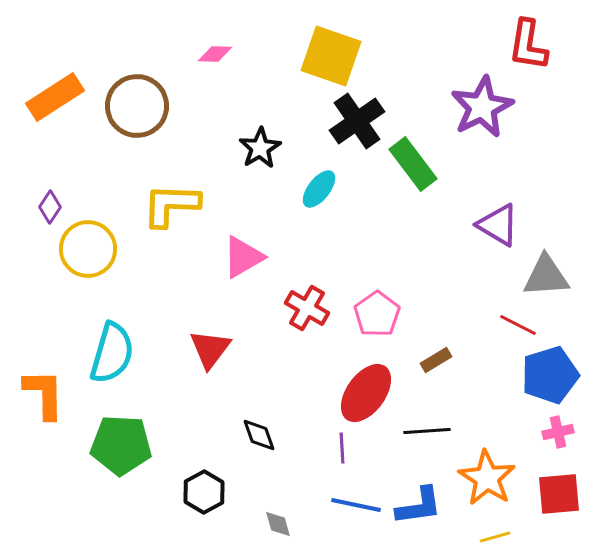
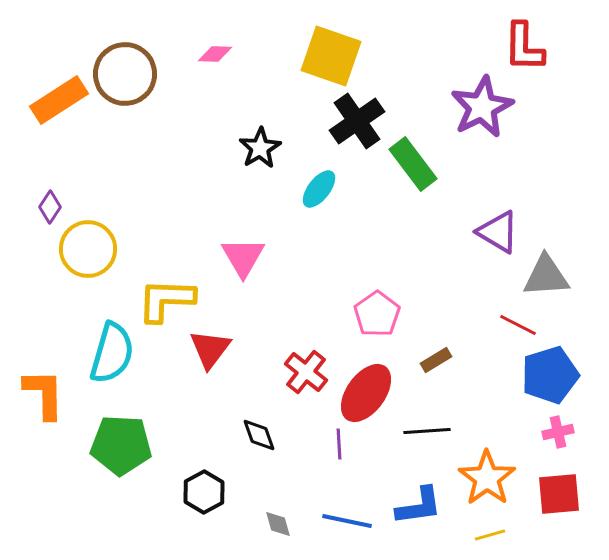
red L-shape: moved 4 px left, 2 px down; rotated 8 degrees counterclockwise
orange rectangle: moved 4 px right, 3 px down
brown circle: moved 12 px left, 32 px up
yellow L-shape: moved 5 px left, 95 px down
purple triangle: moved 7 px down
pink triangle: rotated 30 degrees counterclockwise
red cross: moved 1 px left, 64 px down; rotated 9 degrees clockwise
purple line: moved 3 px left, 4 px up
orange star: rotated 4 degrees clockwise
blue line: moved 9 px left, 16 px down
yellow line: moved 5 px left, 2 px up
